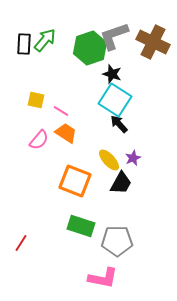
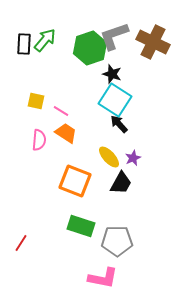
yellow square: moved 1 px down
pink semicircle: rotated 35 degrees counterclockwise
yellow ellipse: moved 3 px up
